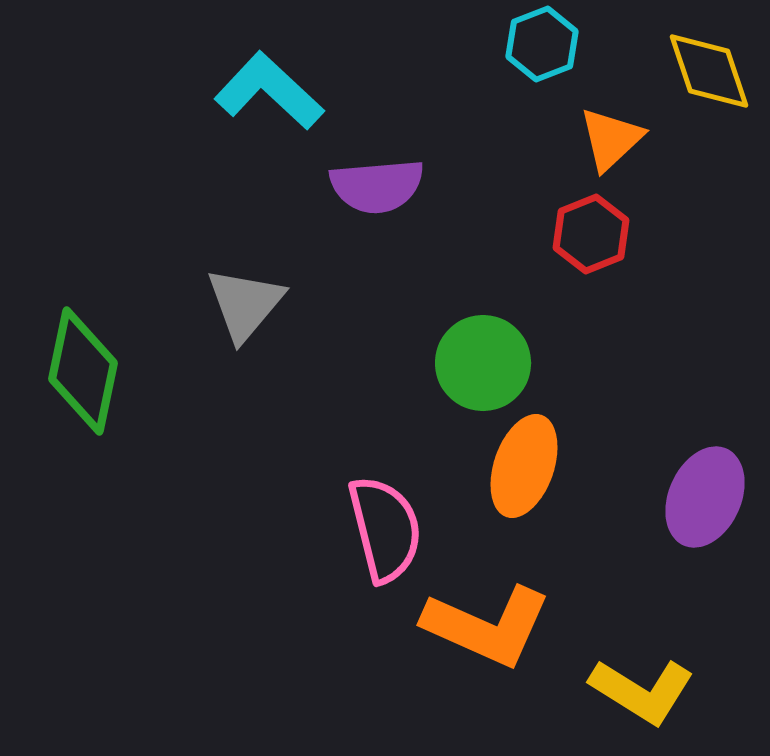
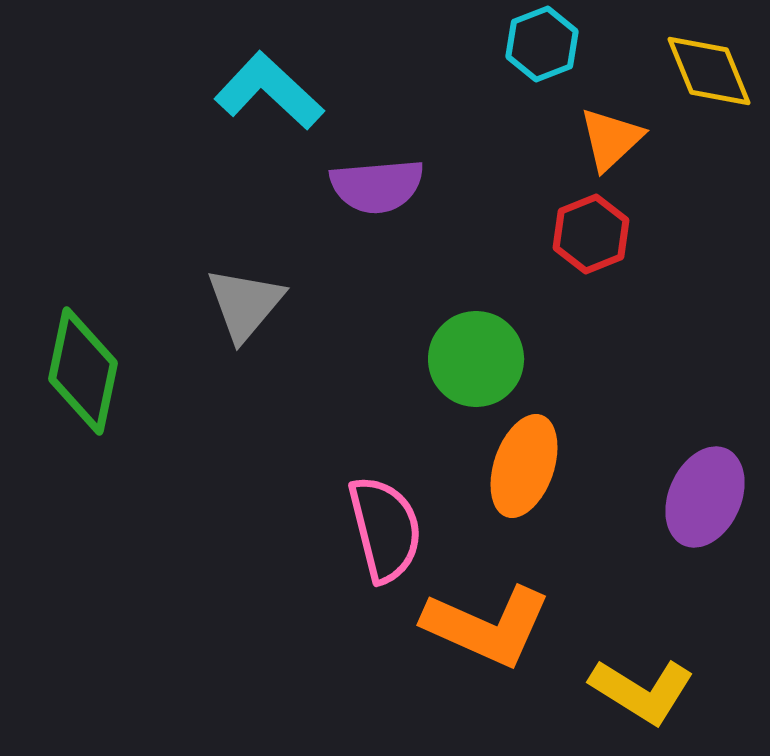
yellow diamond: rotated 4 degrees counterclockwise
green circle: moved 7 px left, 4 px up
